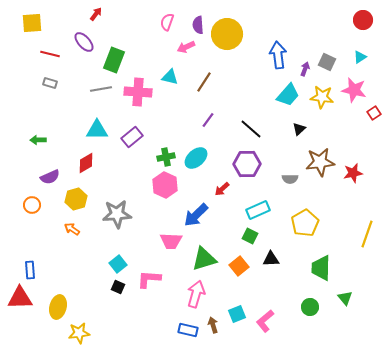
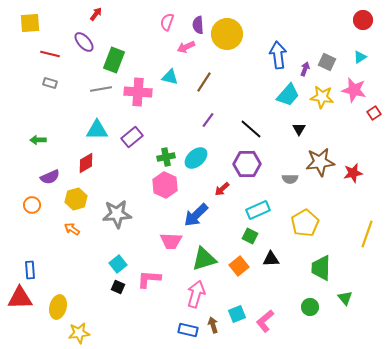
yellow square at (32, 23): moved 2 px left
black triangle at (299, 129): rotated 16 degrees counterclockwise
